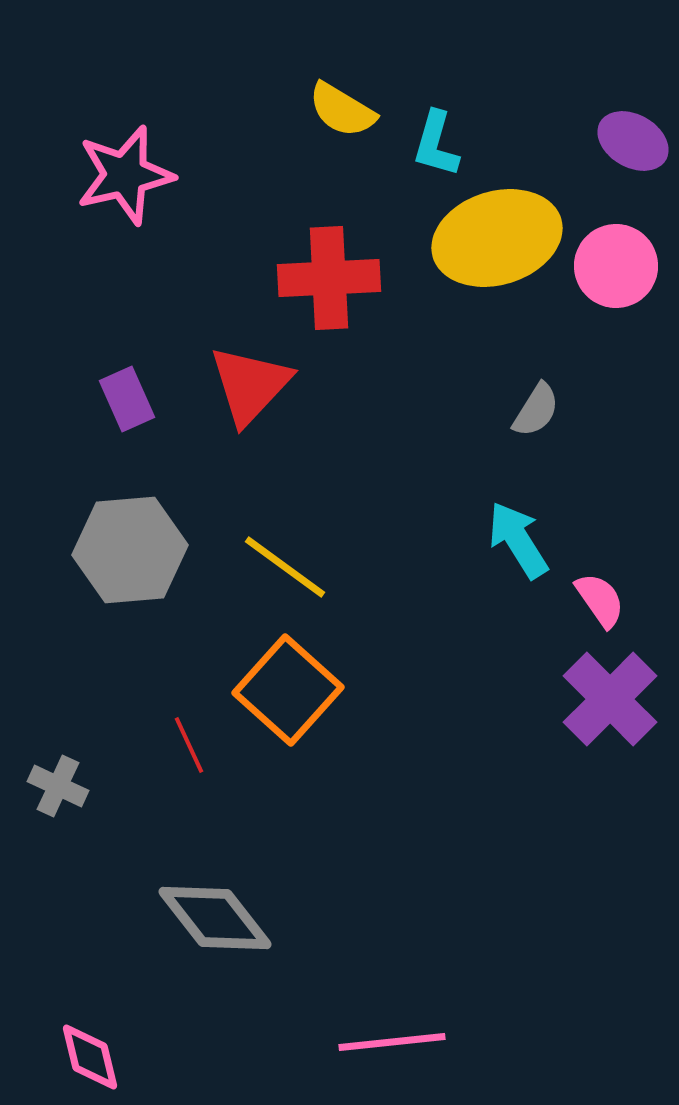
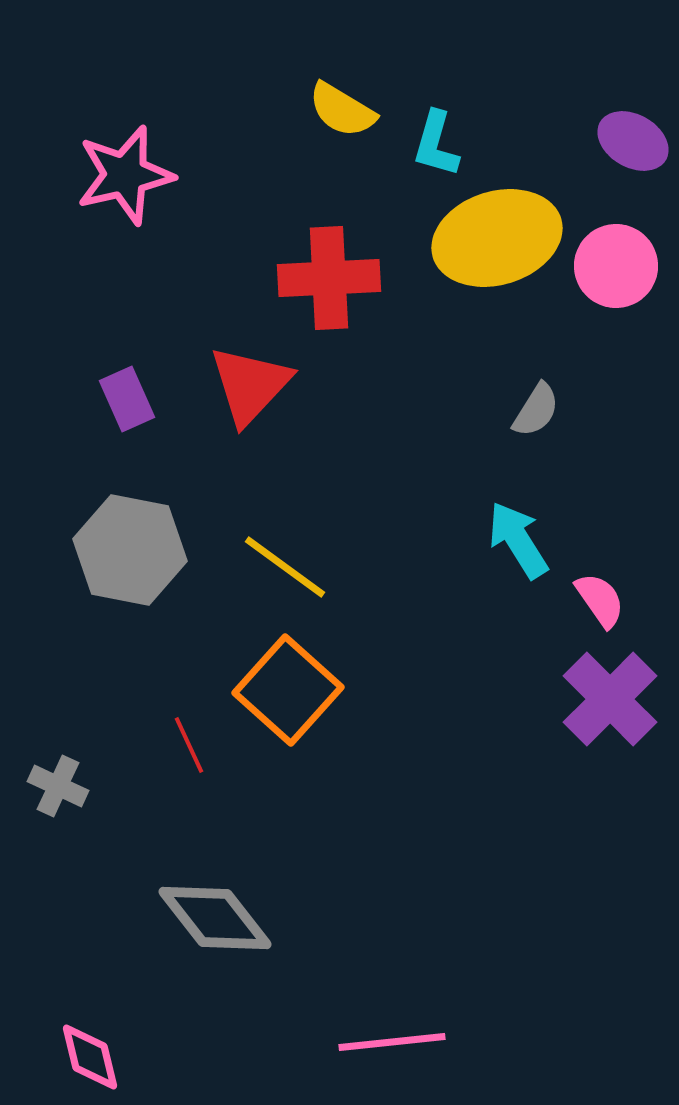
gray hexagon: rotated 16 degrees clockwise
